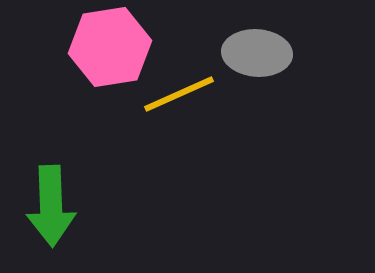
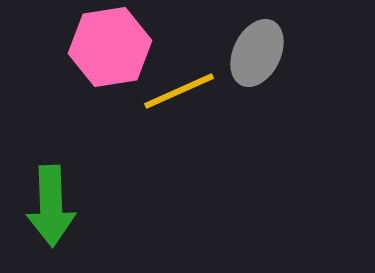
gray ellipse: rotated 68 degrees counterclockwise
yellow line: moved 3 px up
